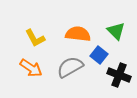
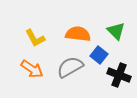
orange arrow: moved 1 px right, 1 px down
